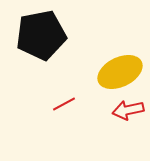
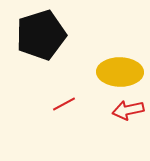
black pentagon: rotated 6 degrees counterclockwise
yellow ellipse: rotated 27 degrees clockwise
